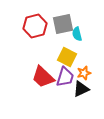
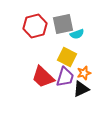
cyan semicircle: rotated 96 degrees counterclockwise
